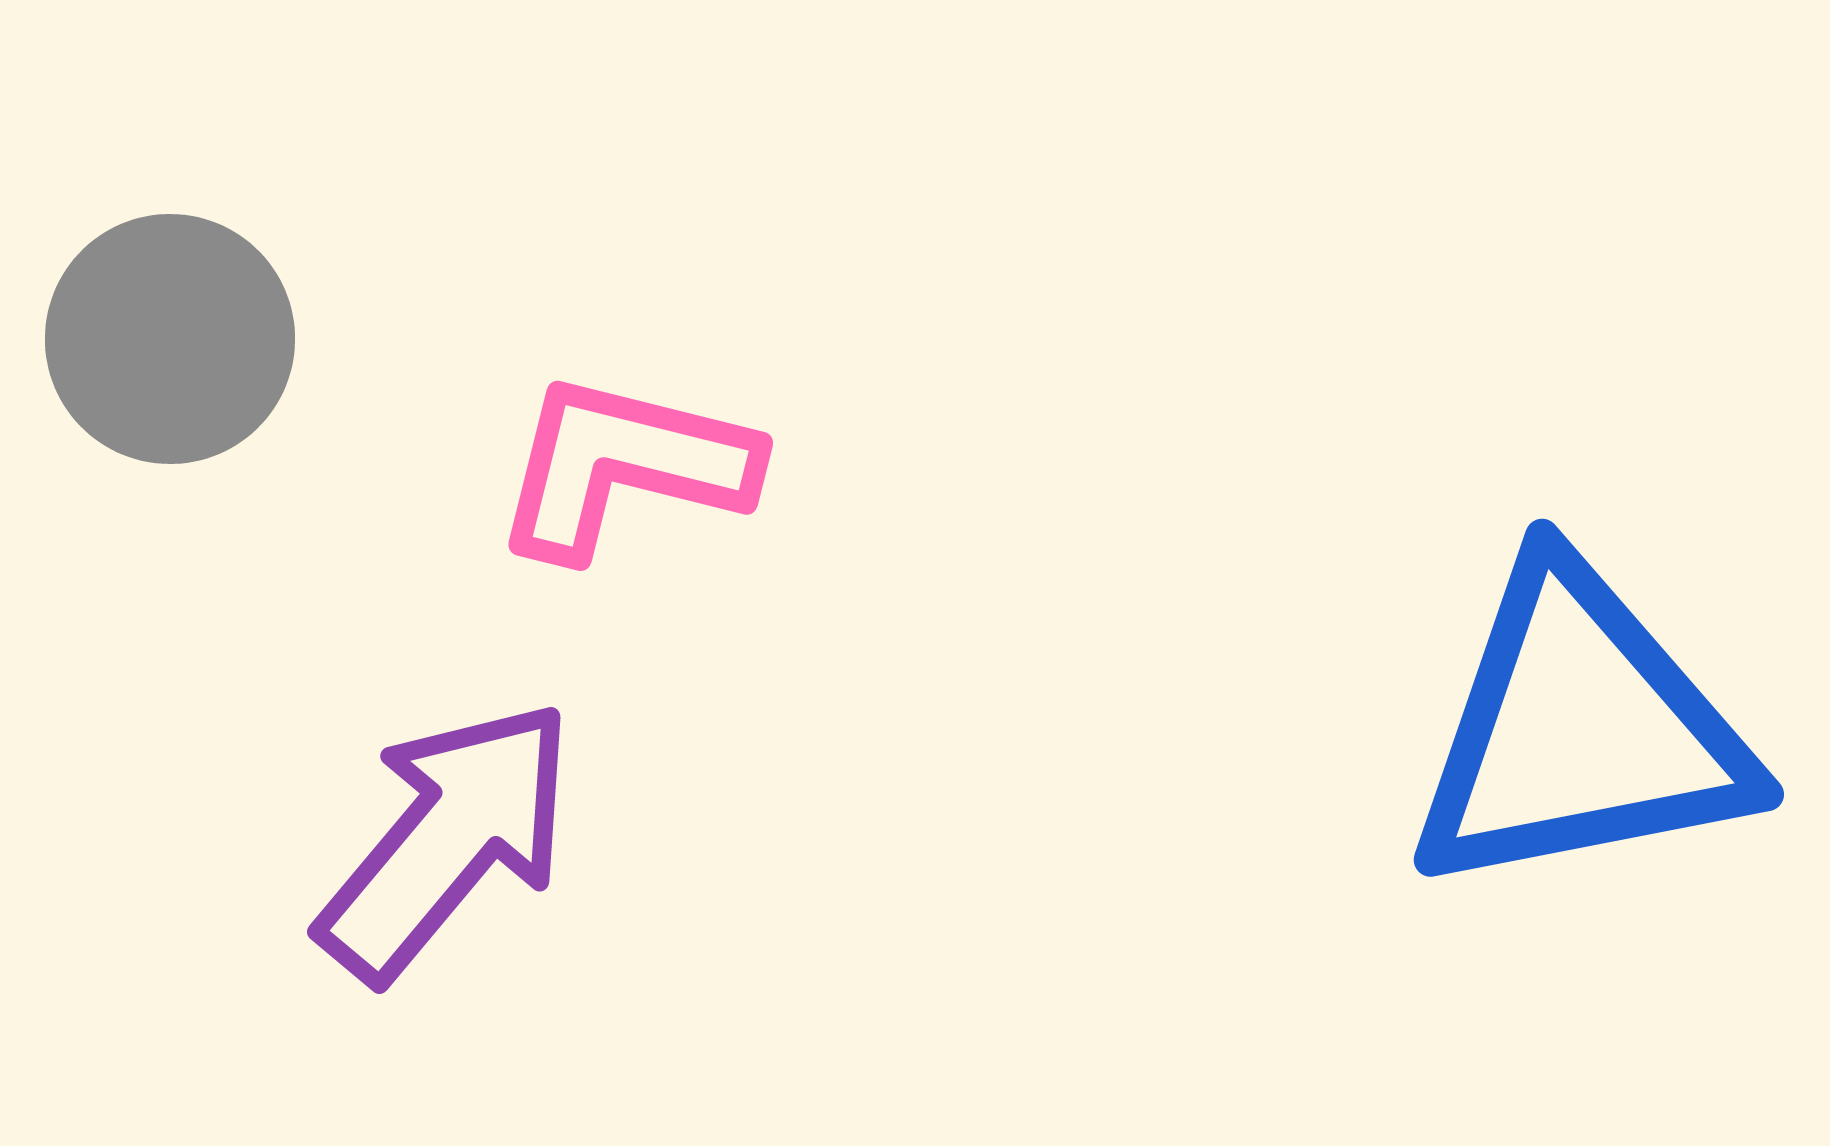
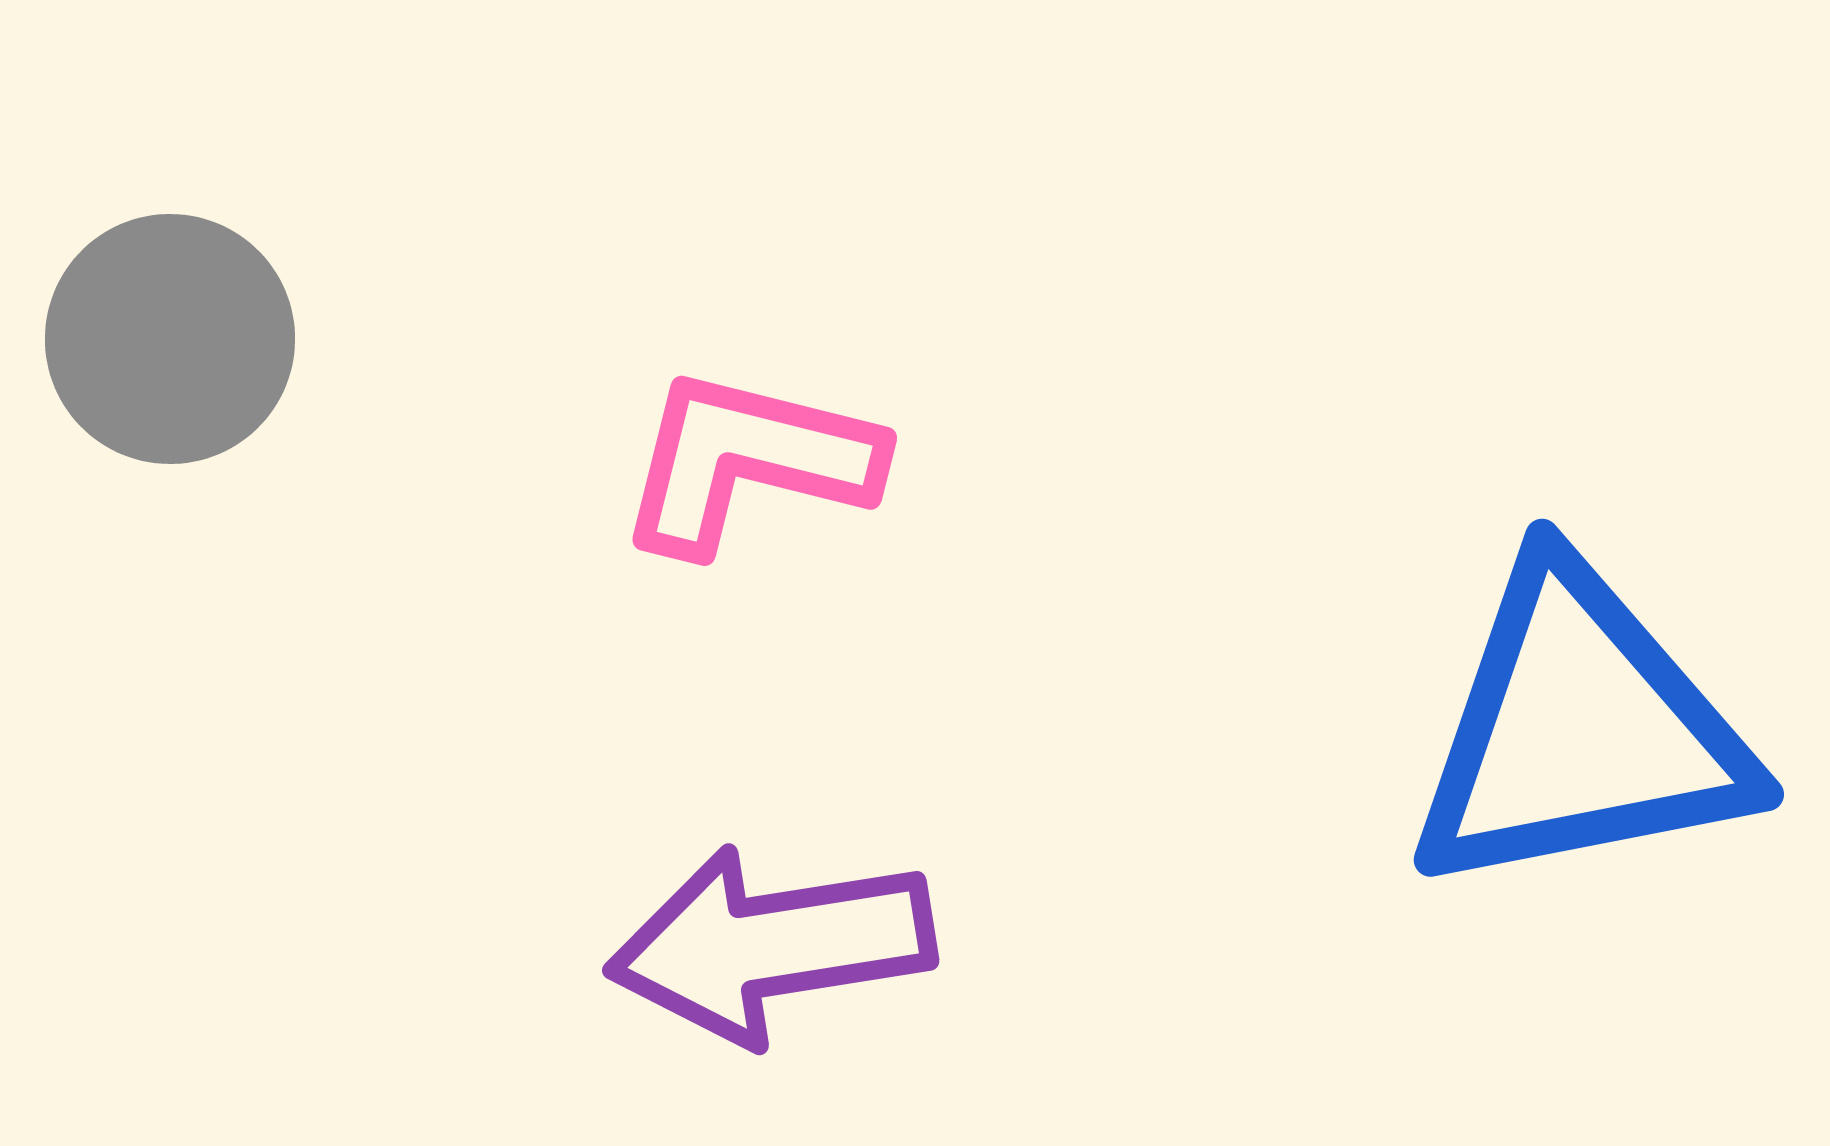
pink L-shape: moved 124 px right, 5 px up
purple arrow: moved 324 px right, 105 px down; rotated 139 degrees counterclockwise
